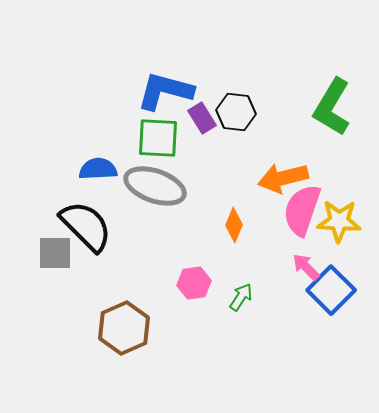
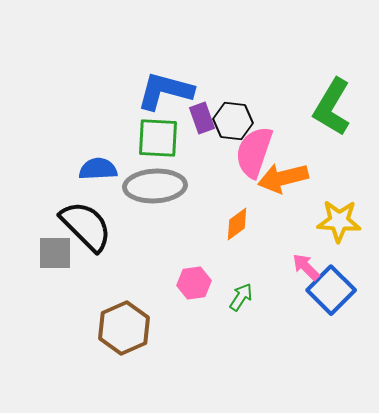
black hexagon: moved 3 px left, 9 px down
purple rectangle: rotated 12 degrees clockwise
gray ellipse: rotated 22 degrees counterclockwise
pink semicircle: moved 48 px left, 58 px up
orange diamond: moved 3 px right, 1 px up; rotated 32 degrees clockwise
